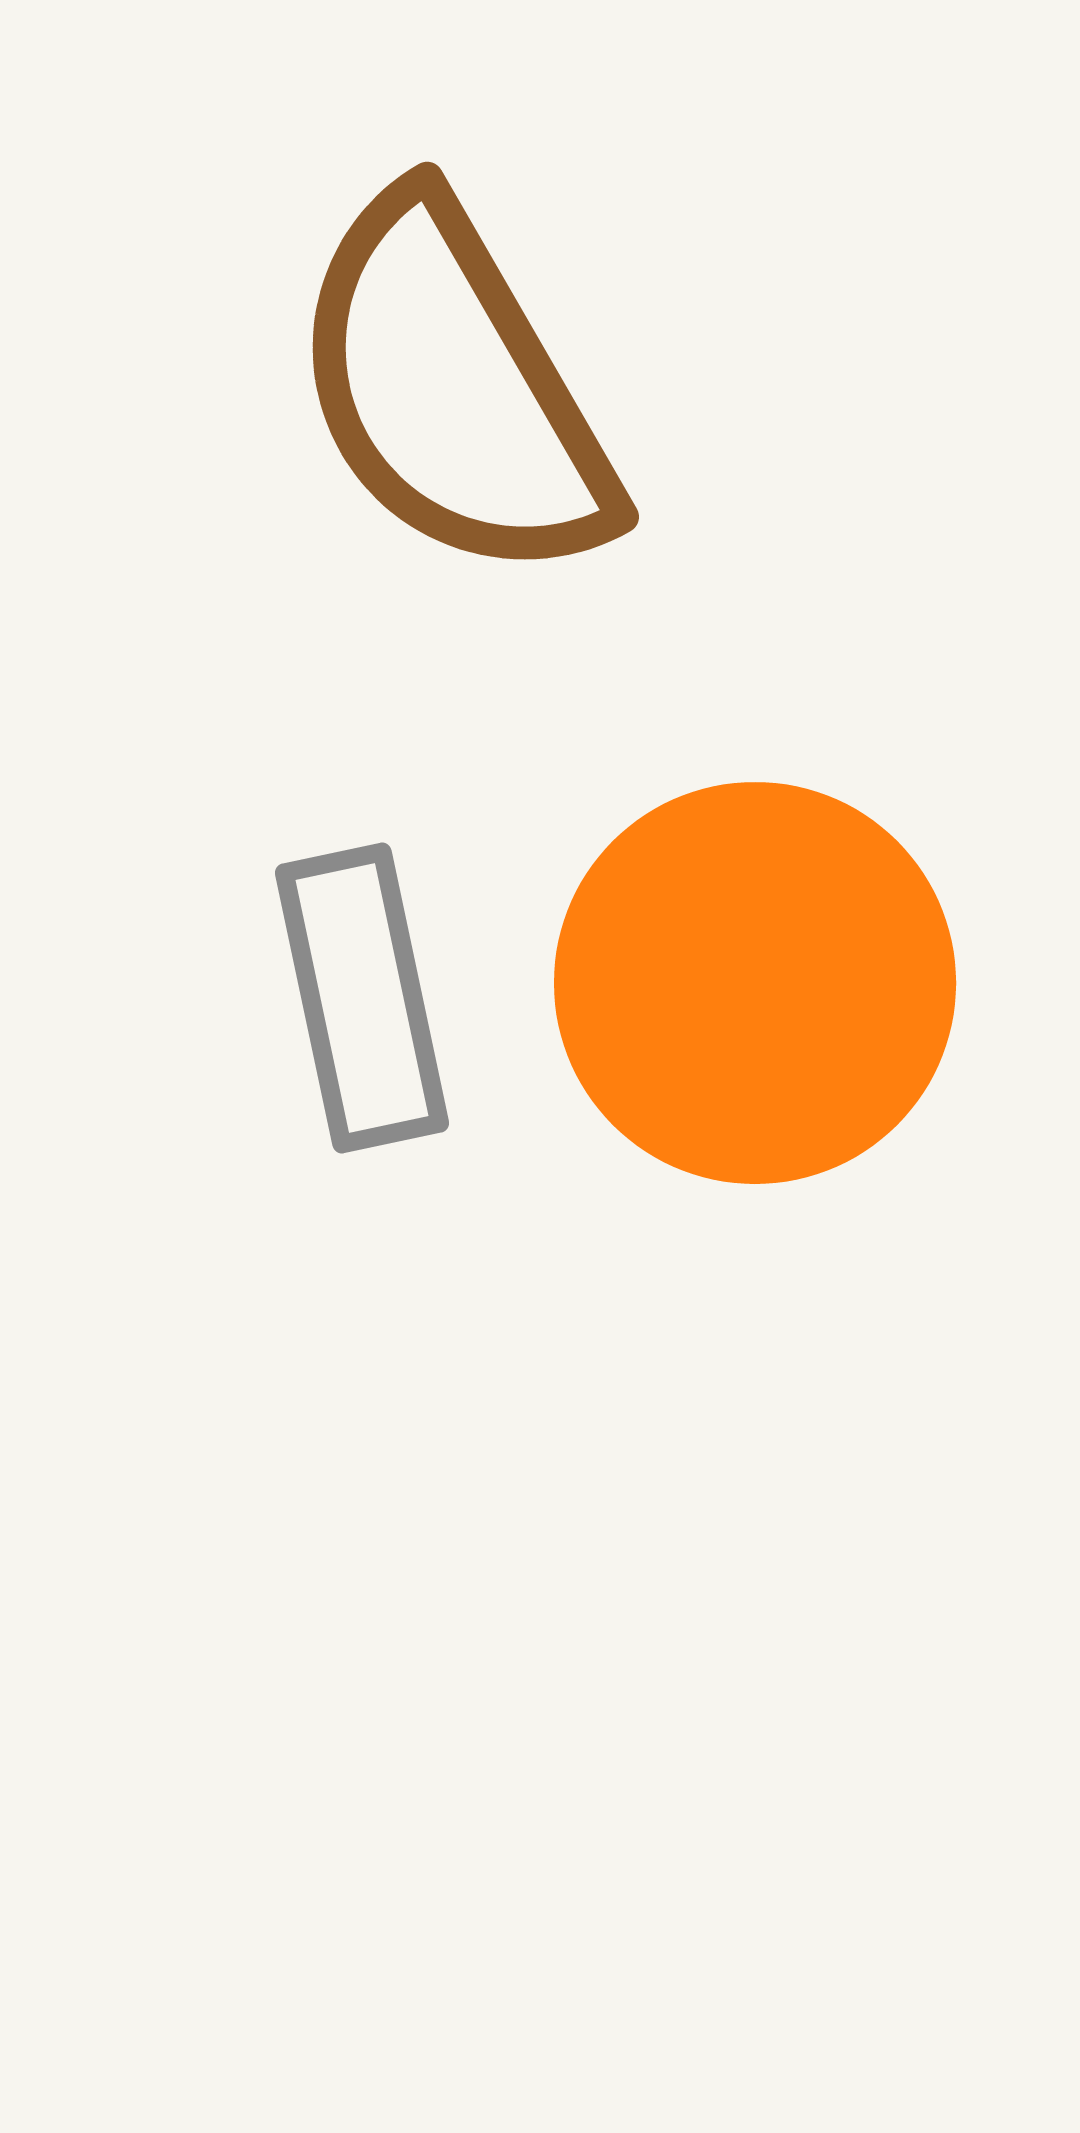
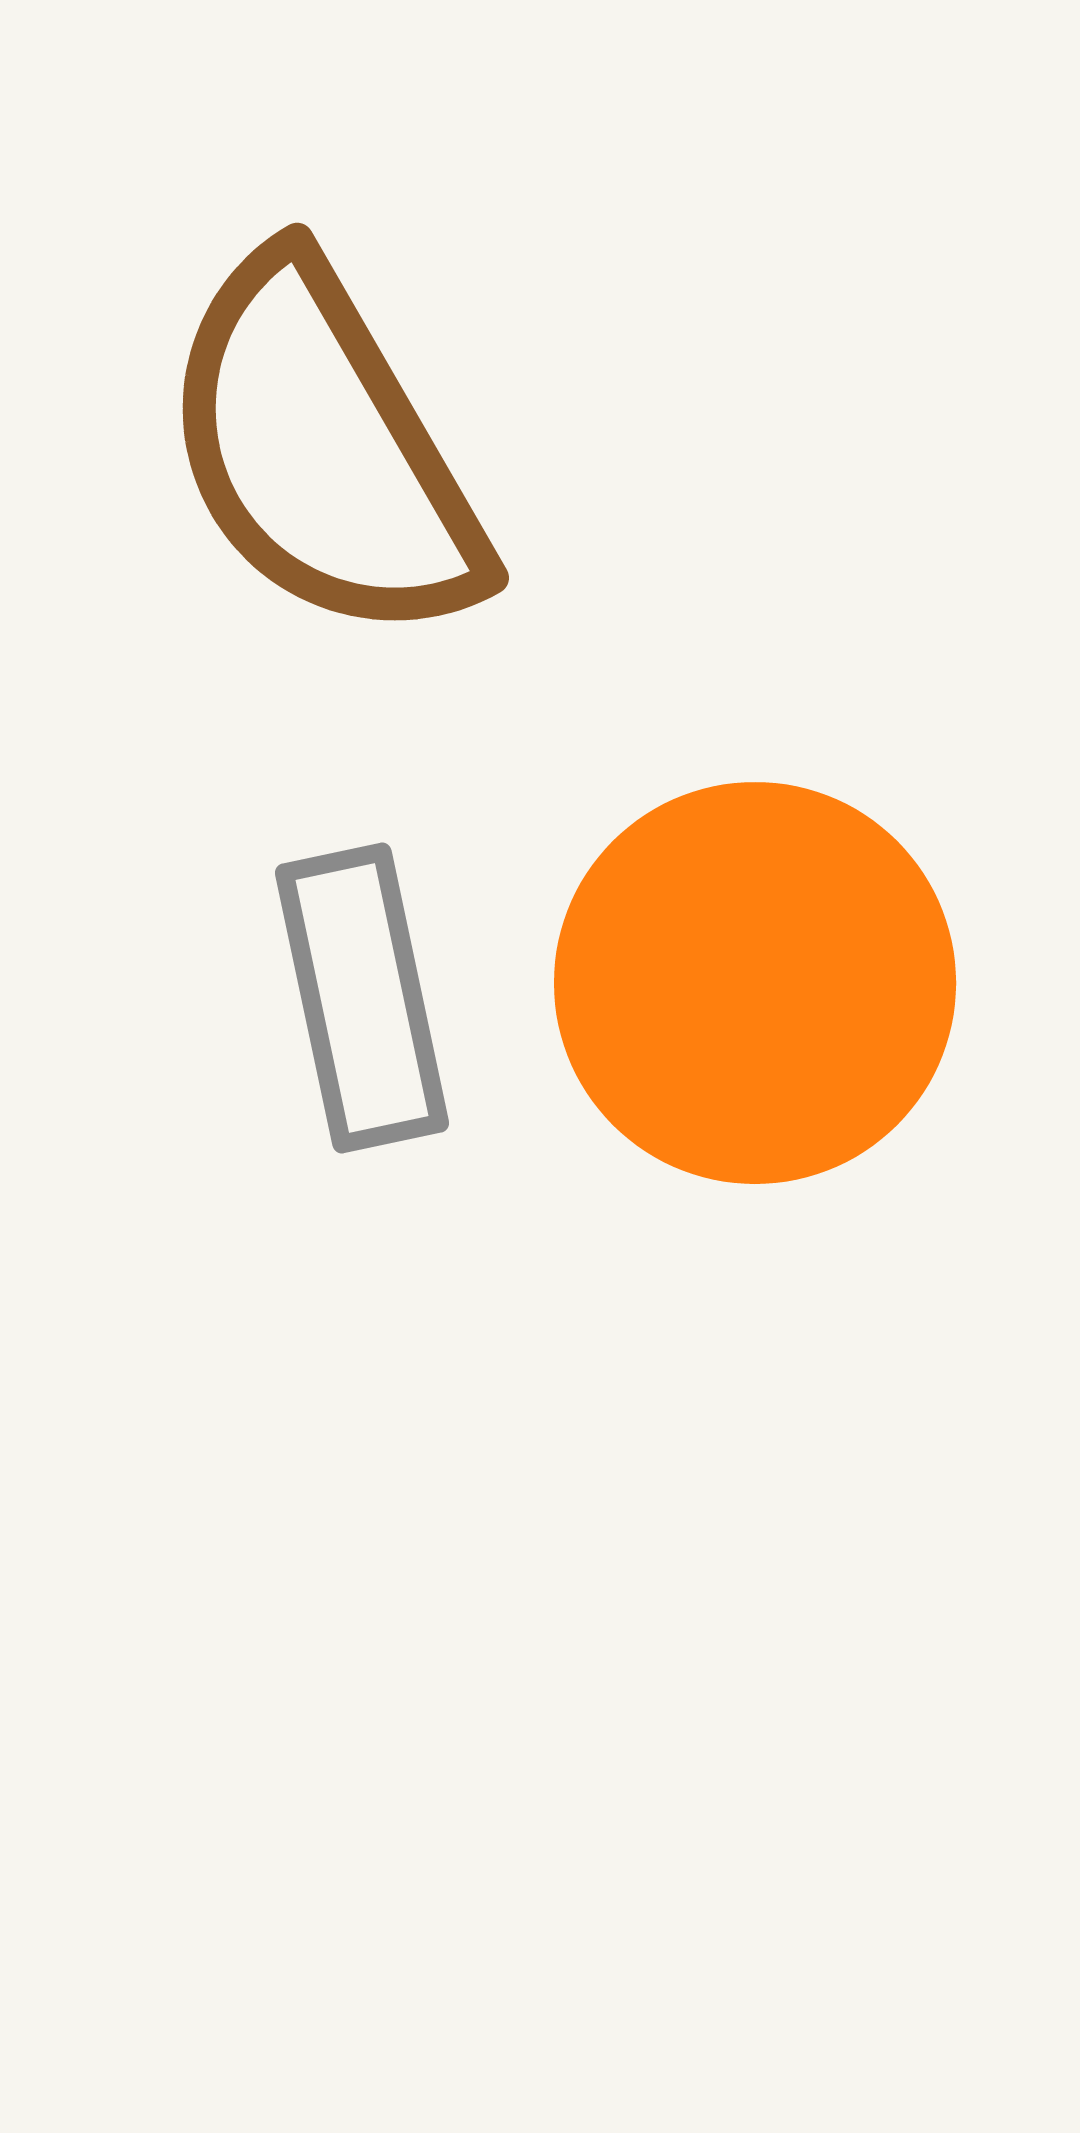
brown semicircle: moved 130 px left, 61 px down
